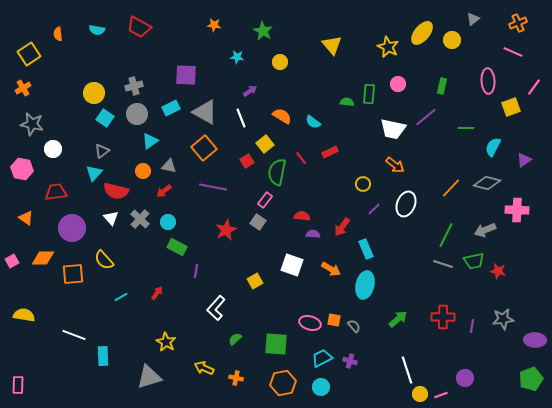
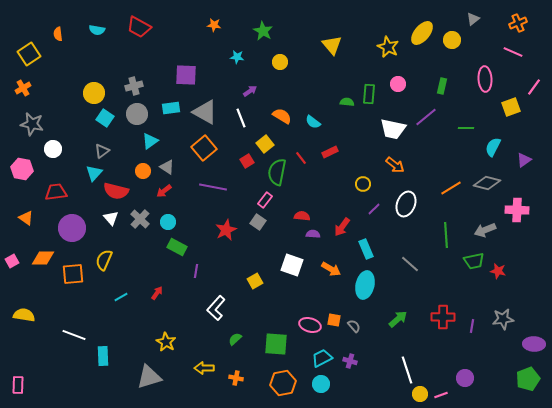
pink ellipse at (488, 81): moved 3 px left, 2 px up
cyan rectangle at (171, 108): rotated 18 degrees clockwise
gray triangle at (169, 166): moved 2 px left, 1 px down; rotated 21 degrees clockwise
orange line at (451, 188): rotated 15 degrees clockwise
green line at (446, 235): rotated 30 degrees counterclockwise
yellow semicircle at (104, 260): rotated 65 degrees clockwise
gray line at (443, 264): moved 33 px left; rotated 24 degrees clockwise
pink ellipse at (310, 323): moved 2 px down
purple ellipse at (535, 340): moved 1 px left, 4 px down
yellow arrow at (204, 368): rotated 24 degrees counterclockwise
green pentagon at (531, 379): moved 3 px left
cyan circle at (321, 387): moved 3 px up
